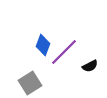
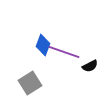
purple line: rotated 64 degrees clockwise
